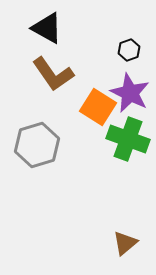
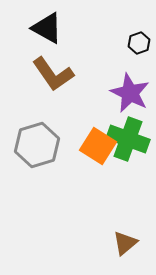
black hexagon: moved 10 px right, 7 px up
orange square: moved 39 px down
